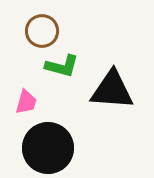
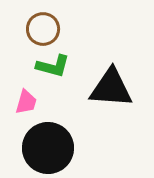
brown circle: moved 1 px right, 2 px up
green L-shape: moved 9 px left
black triangle: moved 1 px left, 2 px up
